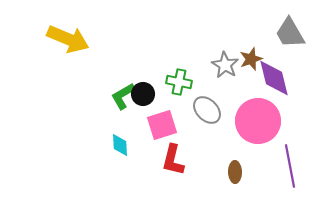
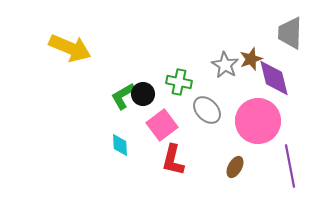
gray trapezoid: rotated 32 degrees clockwise
yellow arrow: moved 2 px right, 9 px down
pink square: rotated 20 degrees counterclockwise
brown ellipse: moved 5 px up; rotated 30 degrees clockwise
